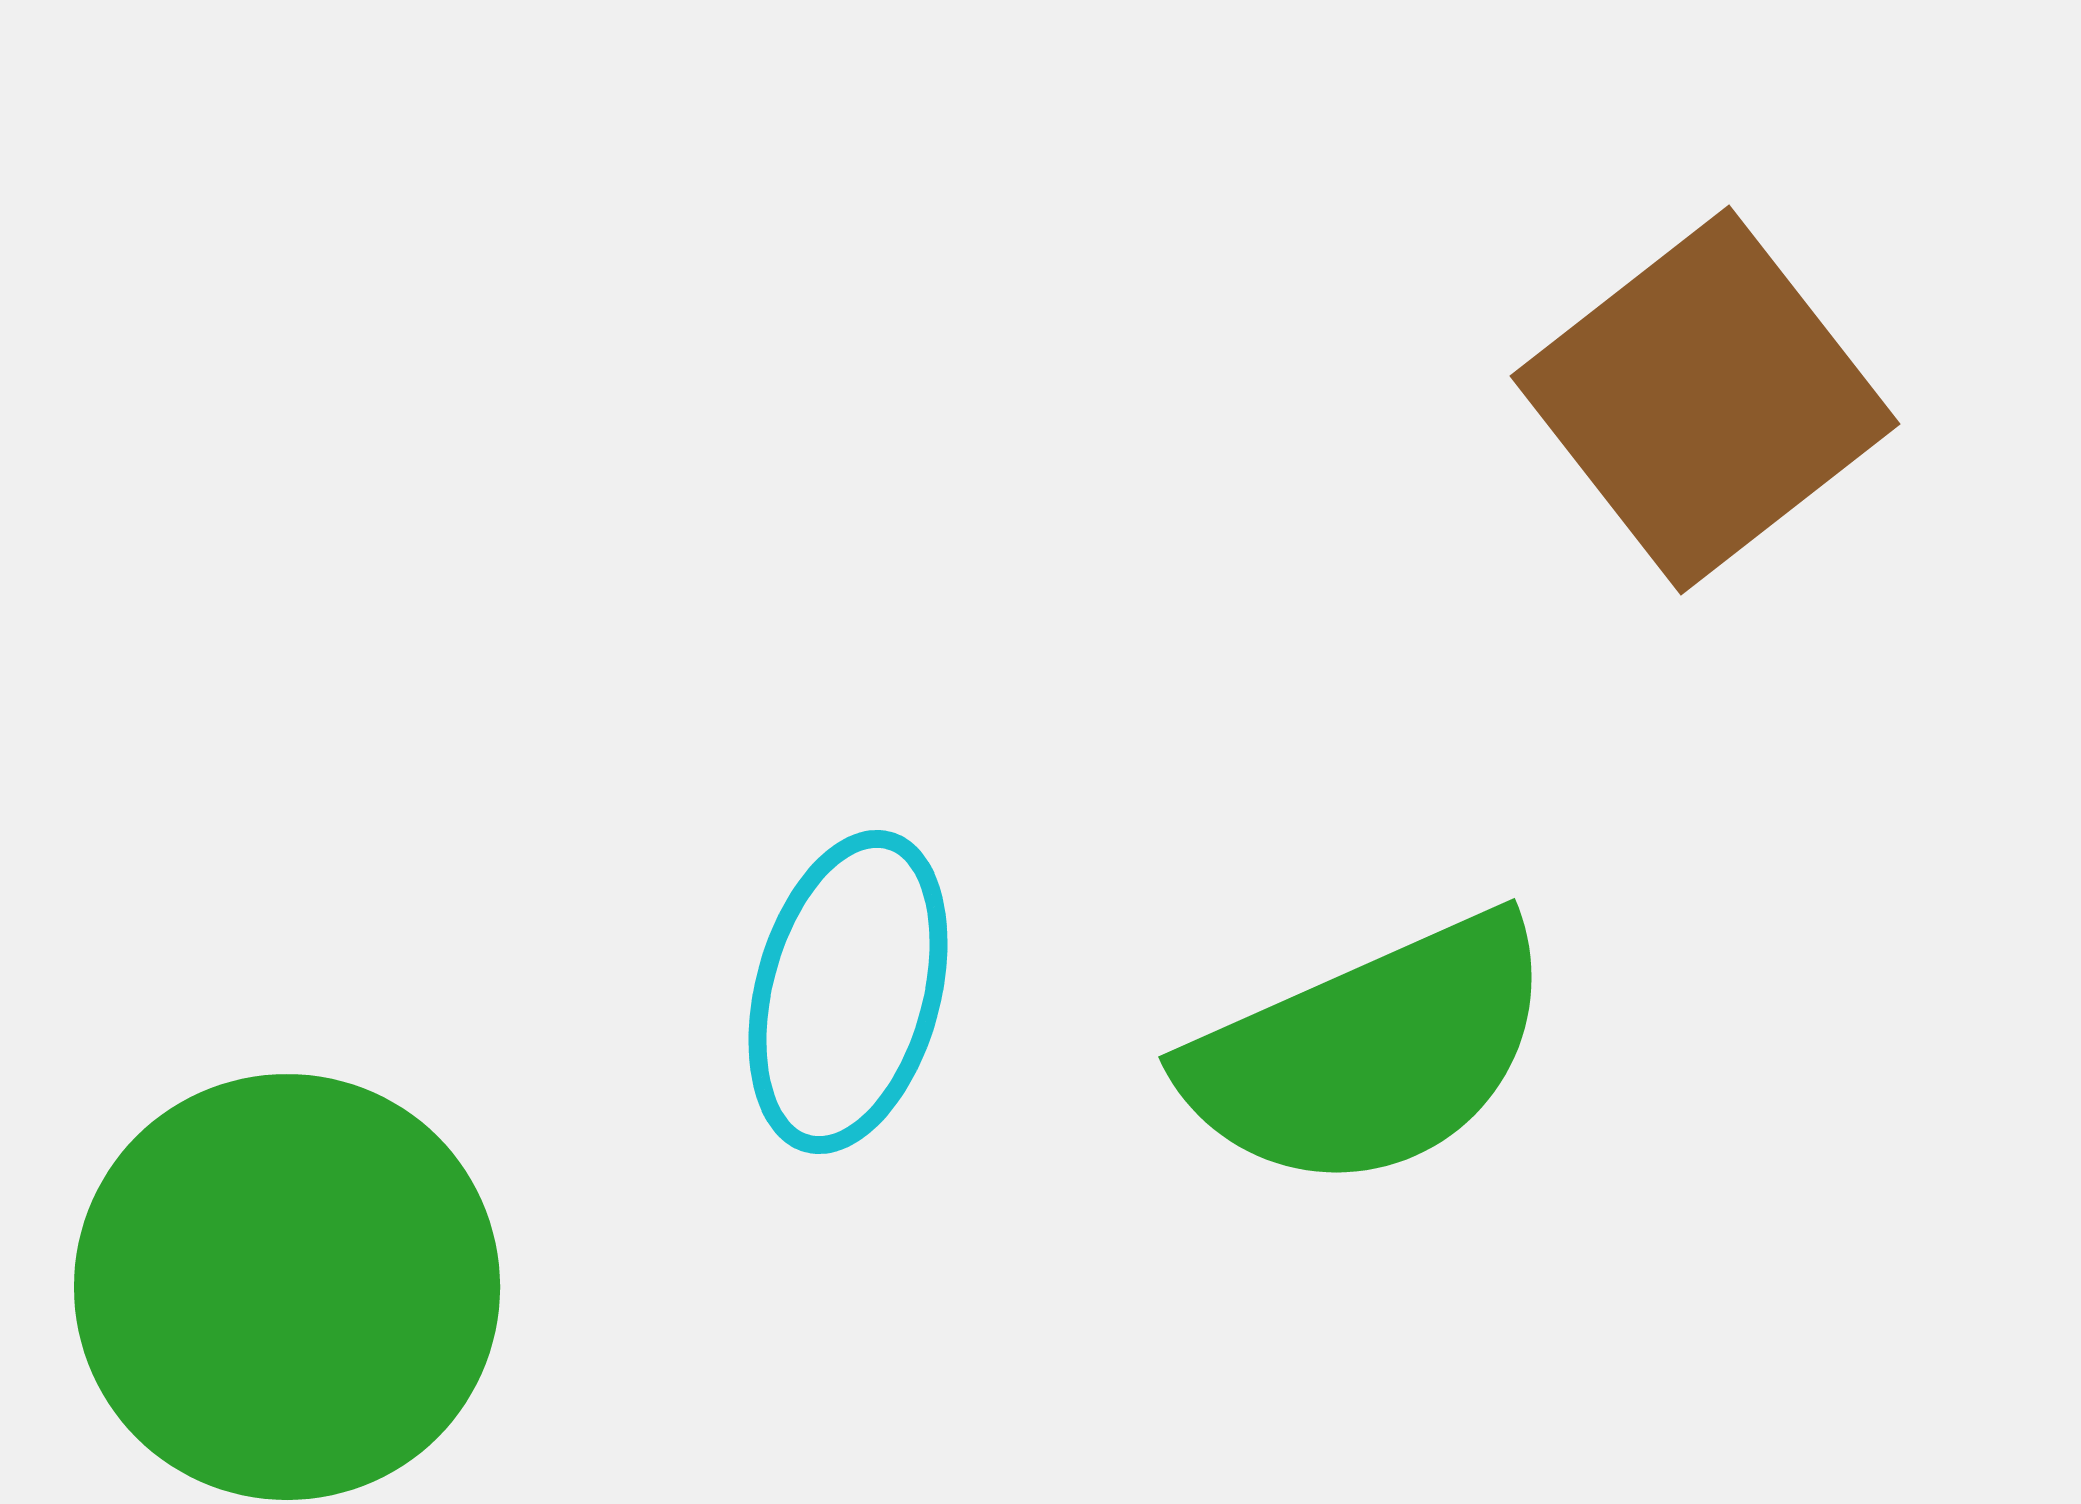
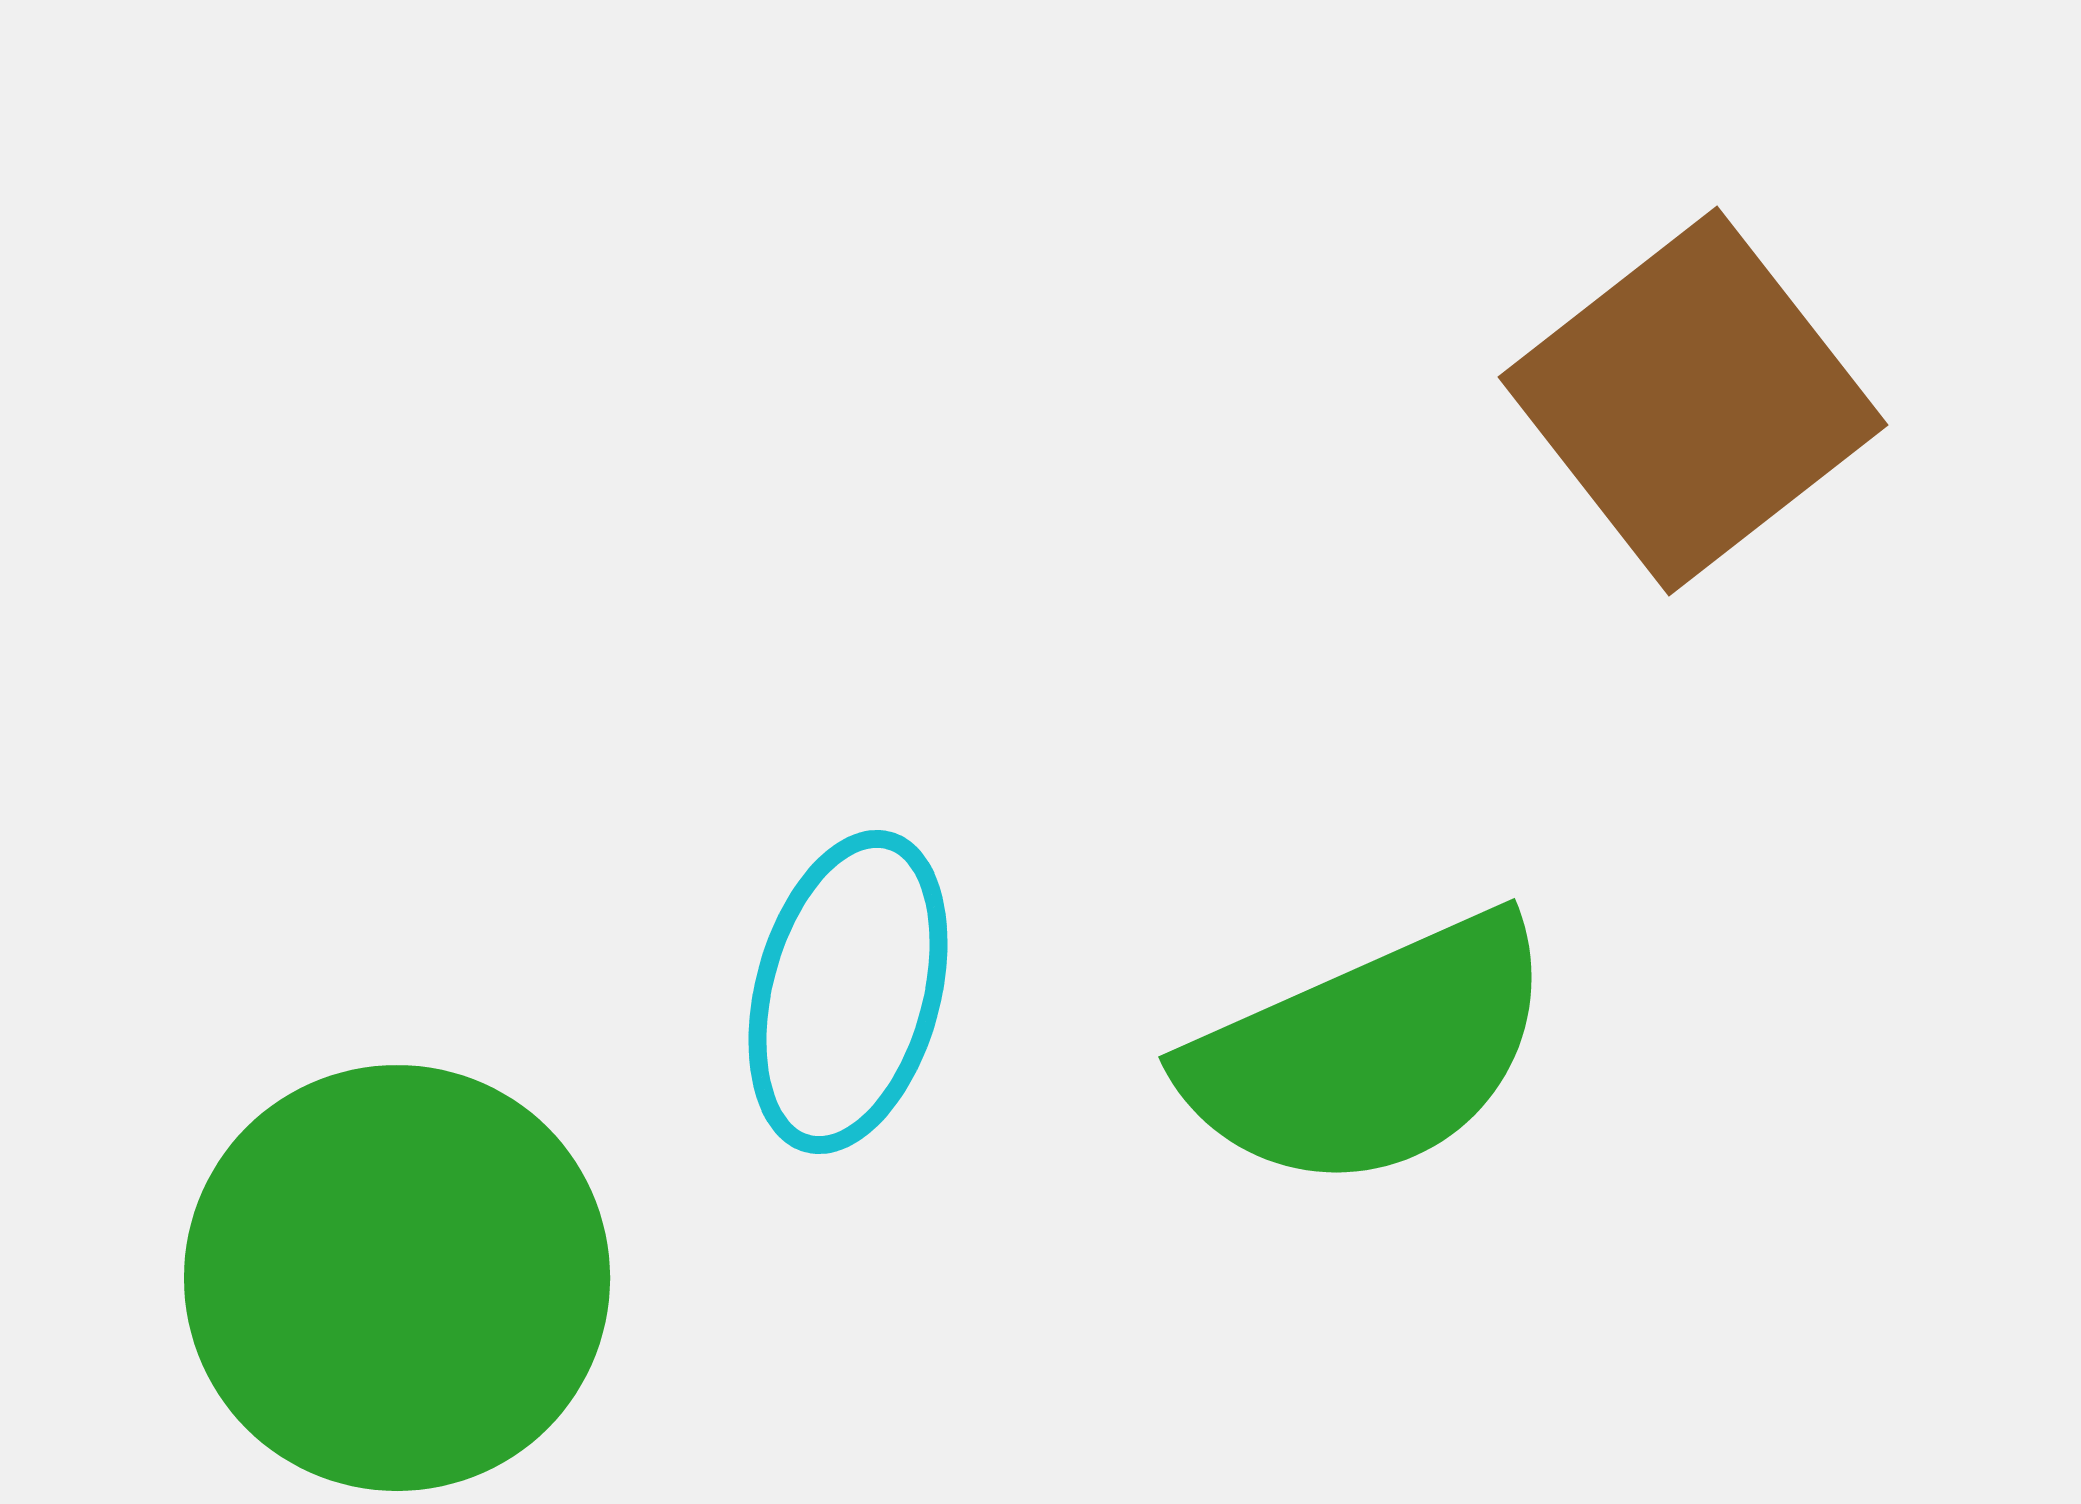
brown square: moved 12 px left, 1 px down
green circle: moved 110 px right, 9 px up
